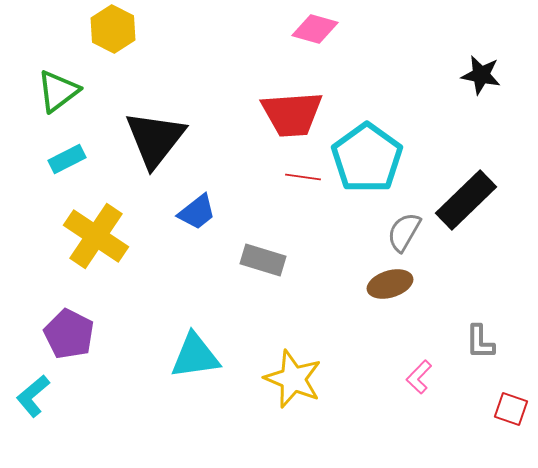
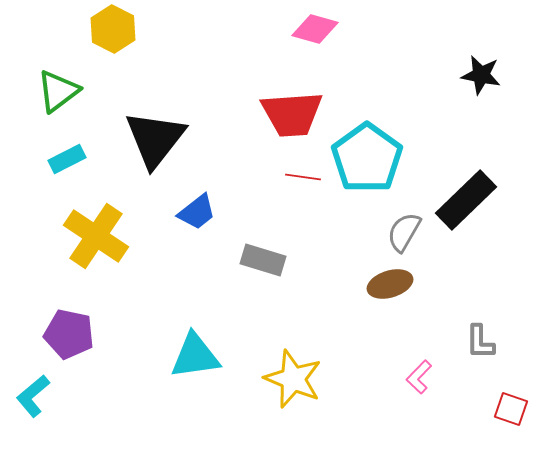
purple pentagon: rotated 15 degrees counterclockwise
